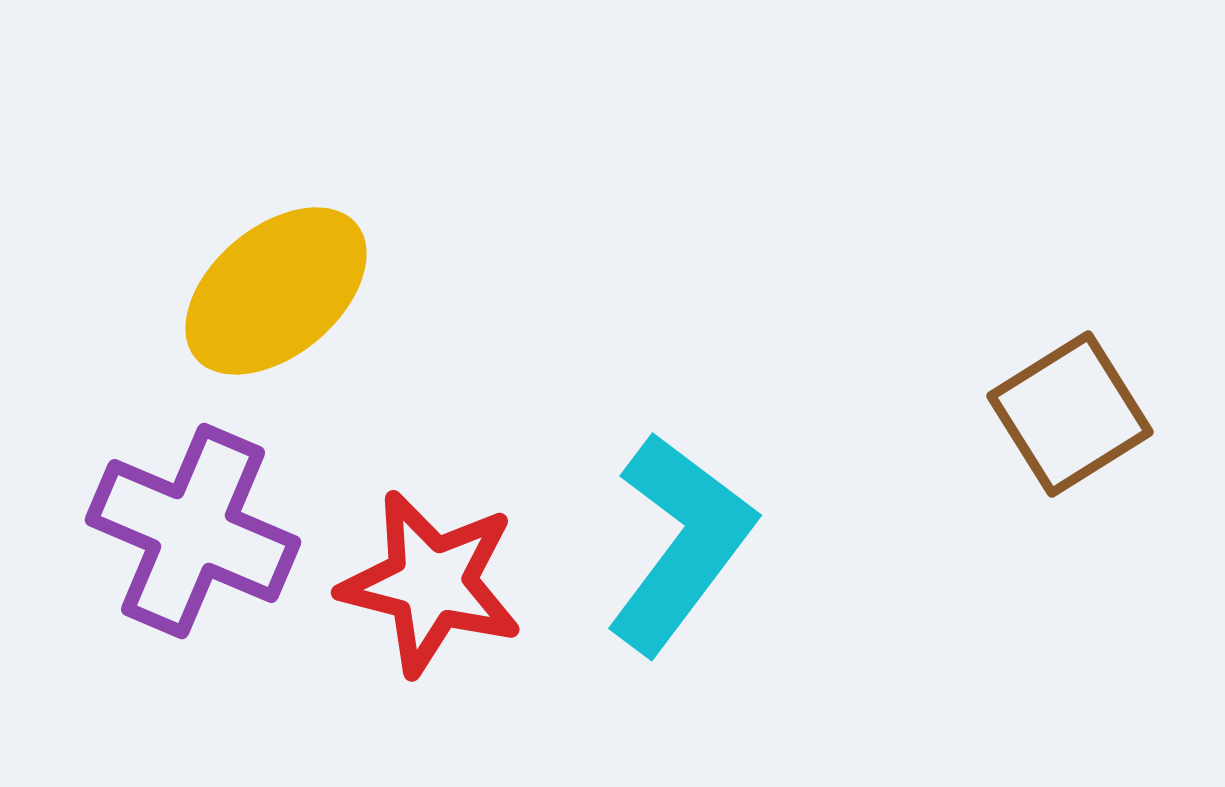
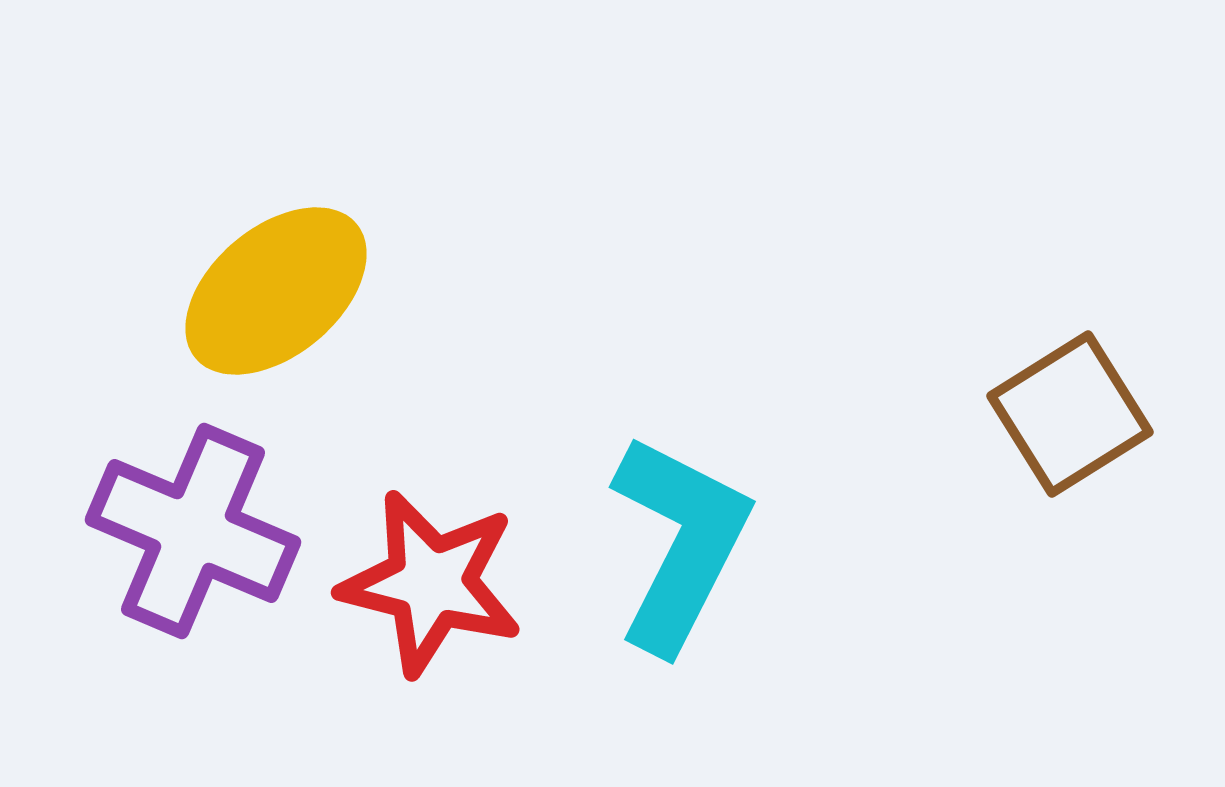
cyan L-shape: rotated 10 degrees counterclockwise
